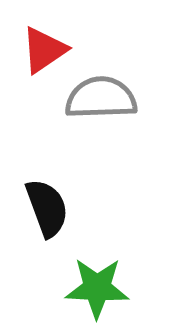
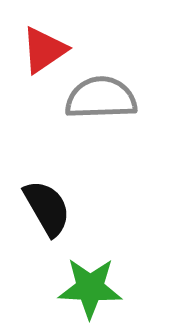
black semicircle: rotated 10 degrees counterclockwise
green star: moved 7 px left
